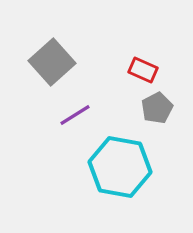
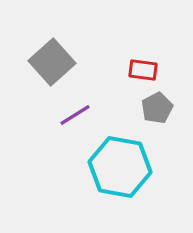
red rectangle: rotated 16 degrees counterclockwise
